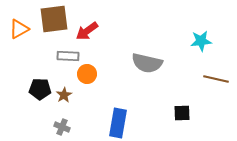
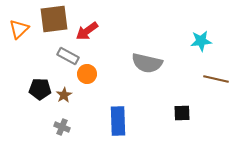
orange triangle: rotated 15 degrees counterclockwise
gray rectangle: rotated 25 degrees clockwise
blue rectangle: moved 2 px up; rotated 12 degrees counterclockwise
